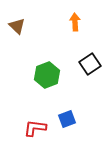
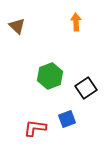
orange arrow: moved 1 px right
black square: moved 4 px left, 24 px down
green hexagon: moved 3 px right, 1 px down
